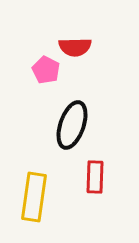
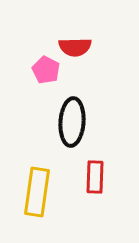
black ellipse: moved 3 px up; rotated 15 degrees counterclockwise
yellow rectangle: moved 3 px right, 5 px up
